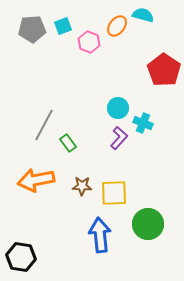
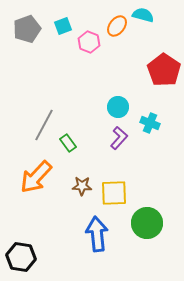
gray pentagon: moved 5 px left; rotated 16 degrees counterclockwise
cyan circle: moved 1 px up
cyan cross: moved 7 px right
orange arrow: moved 3 px up; rotated 36 degrees counterclockwise
green circle: moved 1 px left, 1 px up
blue arrow: moved 3 px left, 1 px up
